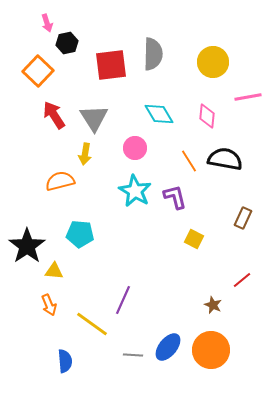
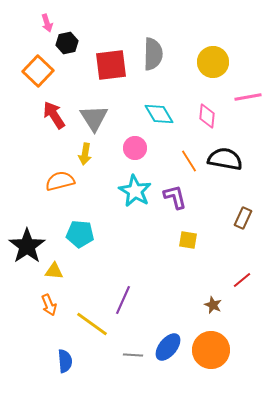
yellow square: moved 6 px left, 1 px down; rotated 18 degrees counterclockwise
